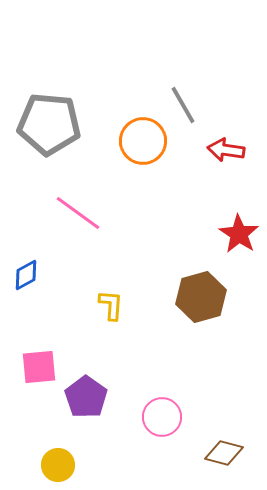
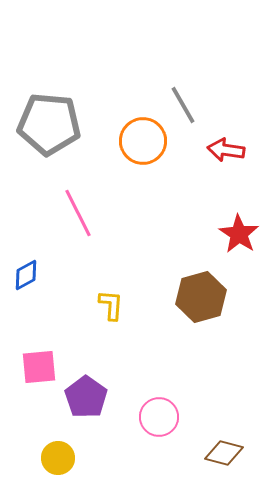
pink line: rotated 27 degrees clockwise
pink circle: moved 3 px left
yellow circle: moved 7 px up
